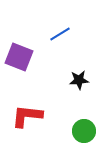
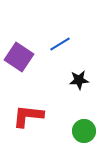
blue line: moved 10 px down
purple square: rotated 12 degrees clockwise
red L-shape: moved 1 px right
